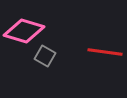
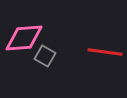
pink diamond: moved 7 px down; rotated 21 degrees counterclockwise
